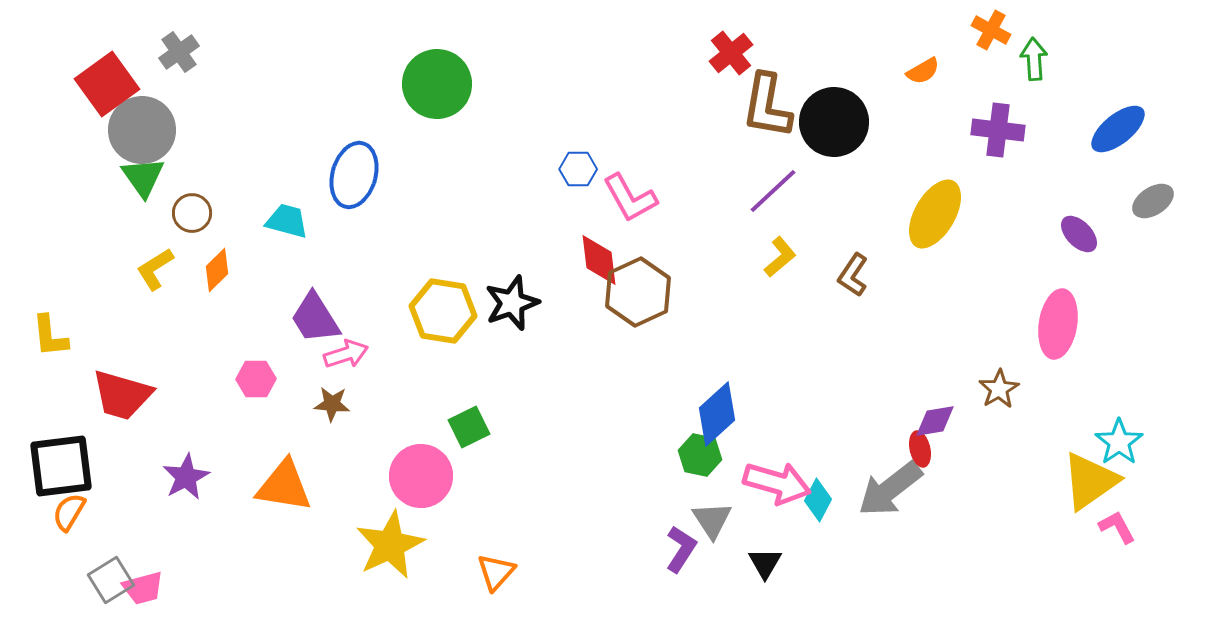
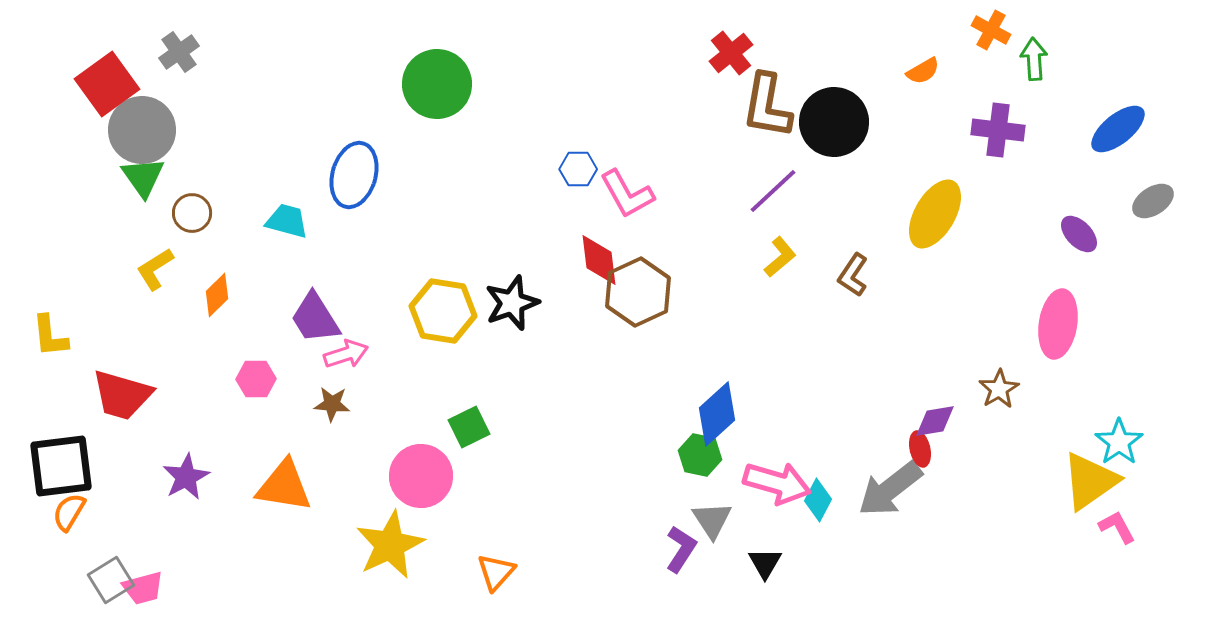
pink L-shape at (630, 198): moved 3 px left, 4 px up
orange diamond at (217, 270): moved 25 px down
